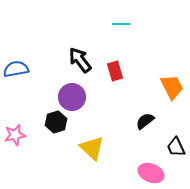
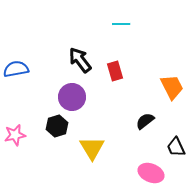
black hexagon: moved 1 px right, 4 px down
yellow triangle: rotated 16 degrees clockwise
